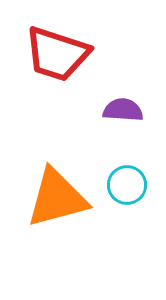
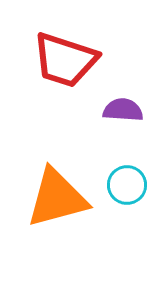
red trapezoid: moved 8 px right, 6 px down
